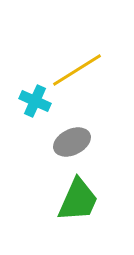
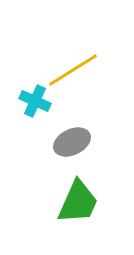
yellow line: moved 4 px left
green trapezoid: moved 2 px down
